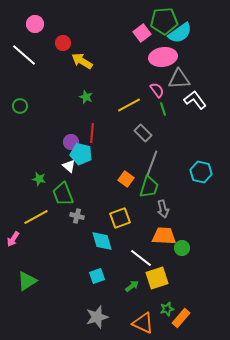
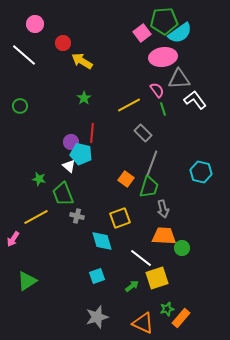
green star at (86, 97): moved 2 px left, 1 px down; rotated 16 degrees clockwise
